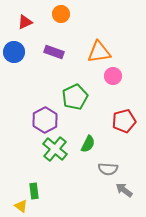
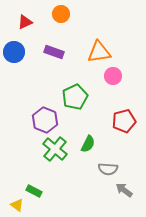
purple hexagon: rotated 10 degrees counterclockwise
green rectangle: rotated 56 degrees counterclockwise
yellow triangle: moved 4 px left, 1 px up
